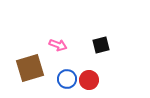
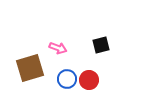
pink arrow: moved 3 px down
